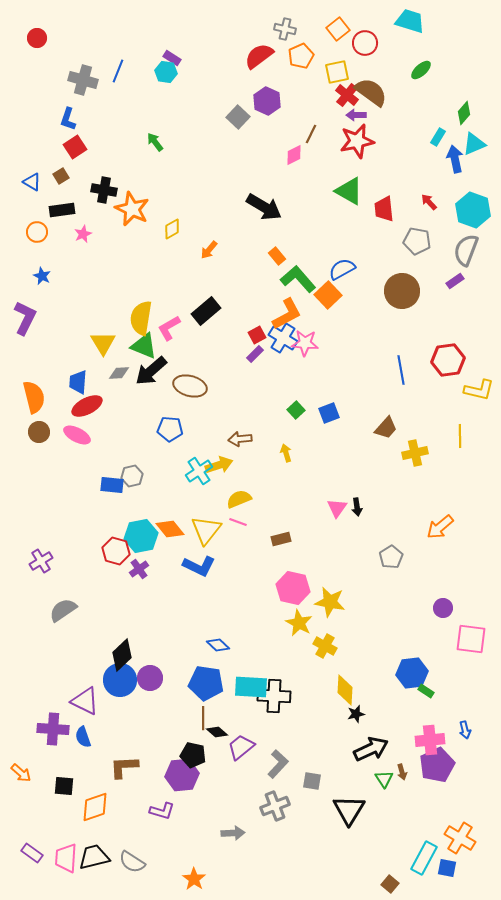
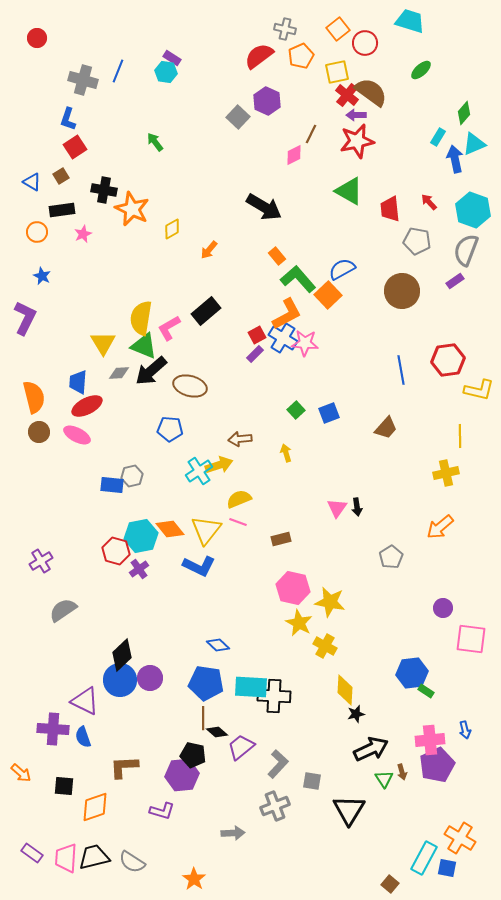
red trapezoid at (384, 209): moved 6 px right
yellow cross at (415, 453): moved 31 px right, 20 px down
